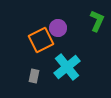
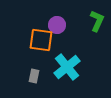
purple circle: moved 1 px left, 3 px up
orange square: rotated 35 degrees clockwise
